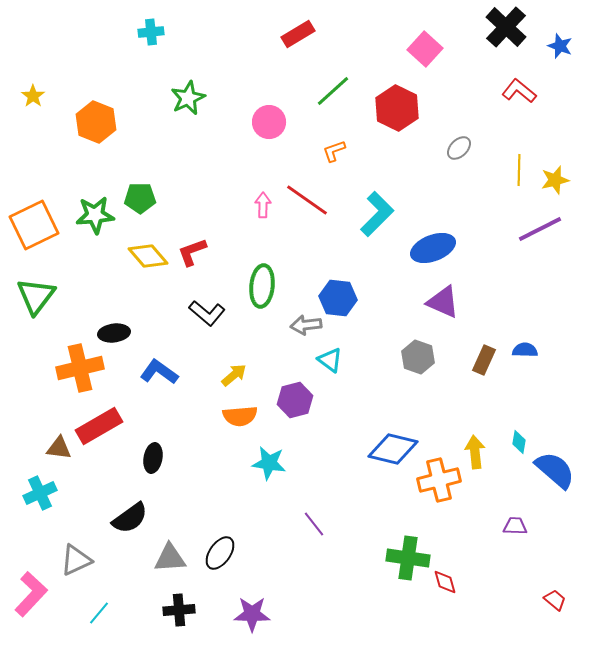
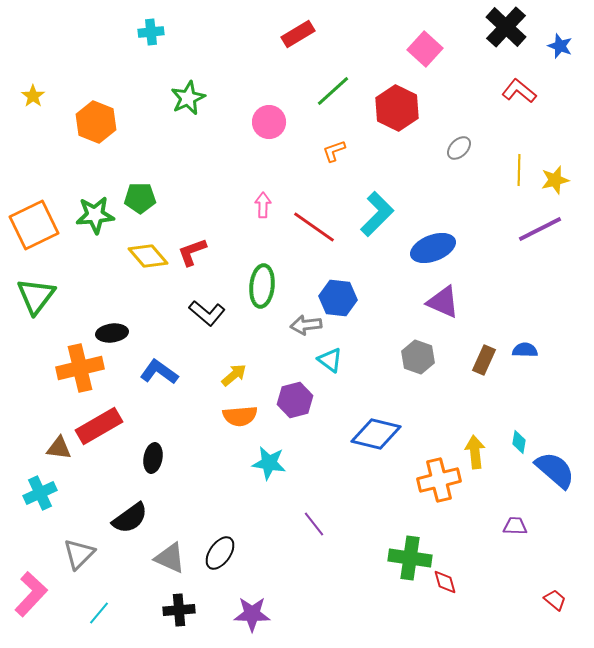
red line at (307, 200): moved 7 px right, 27 px down
black ellipse at (114, 333): moved 2 px left
blue diamond at (393, 449): moved 17 px left, 15 px up
gray triangle at (170, 558): rotated 28 degrees clockwise
green cross at (408, 558): moved 2 px right
gray triangle at (76, 560): moved 3 px right, 6 px up; rotated 20 degrees counterclockwise
